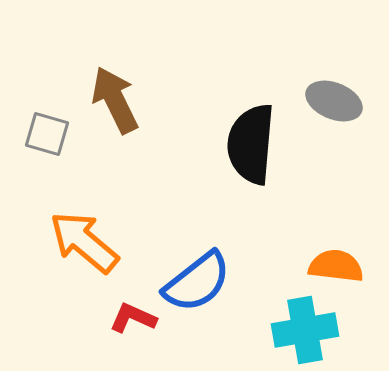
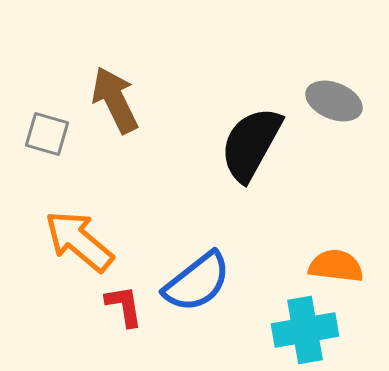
black semicircle: rotated 24 degrees clockwise
orange arrow: moved 5 px left, 1 px up
red L-shape: moved 9 px left, 12 px up; rotated 57 degrees clockwise
